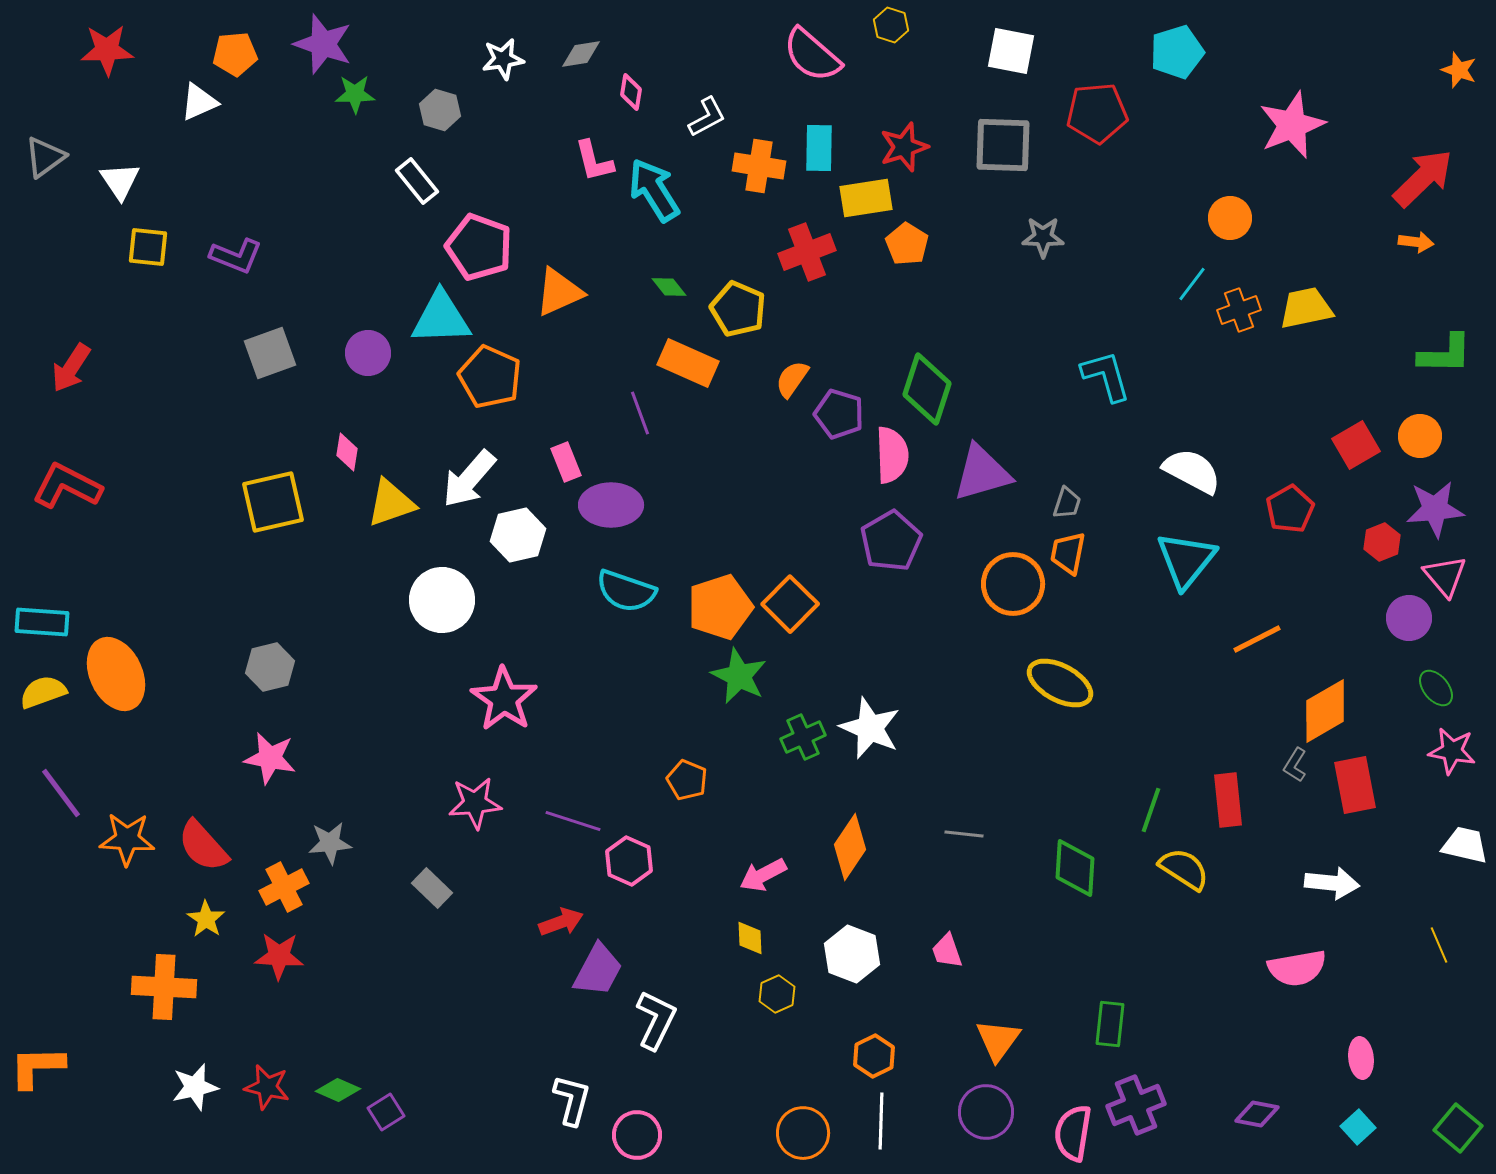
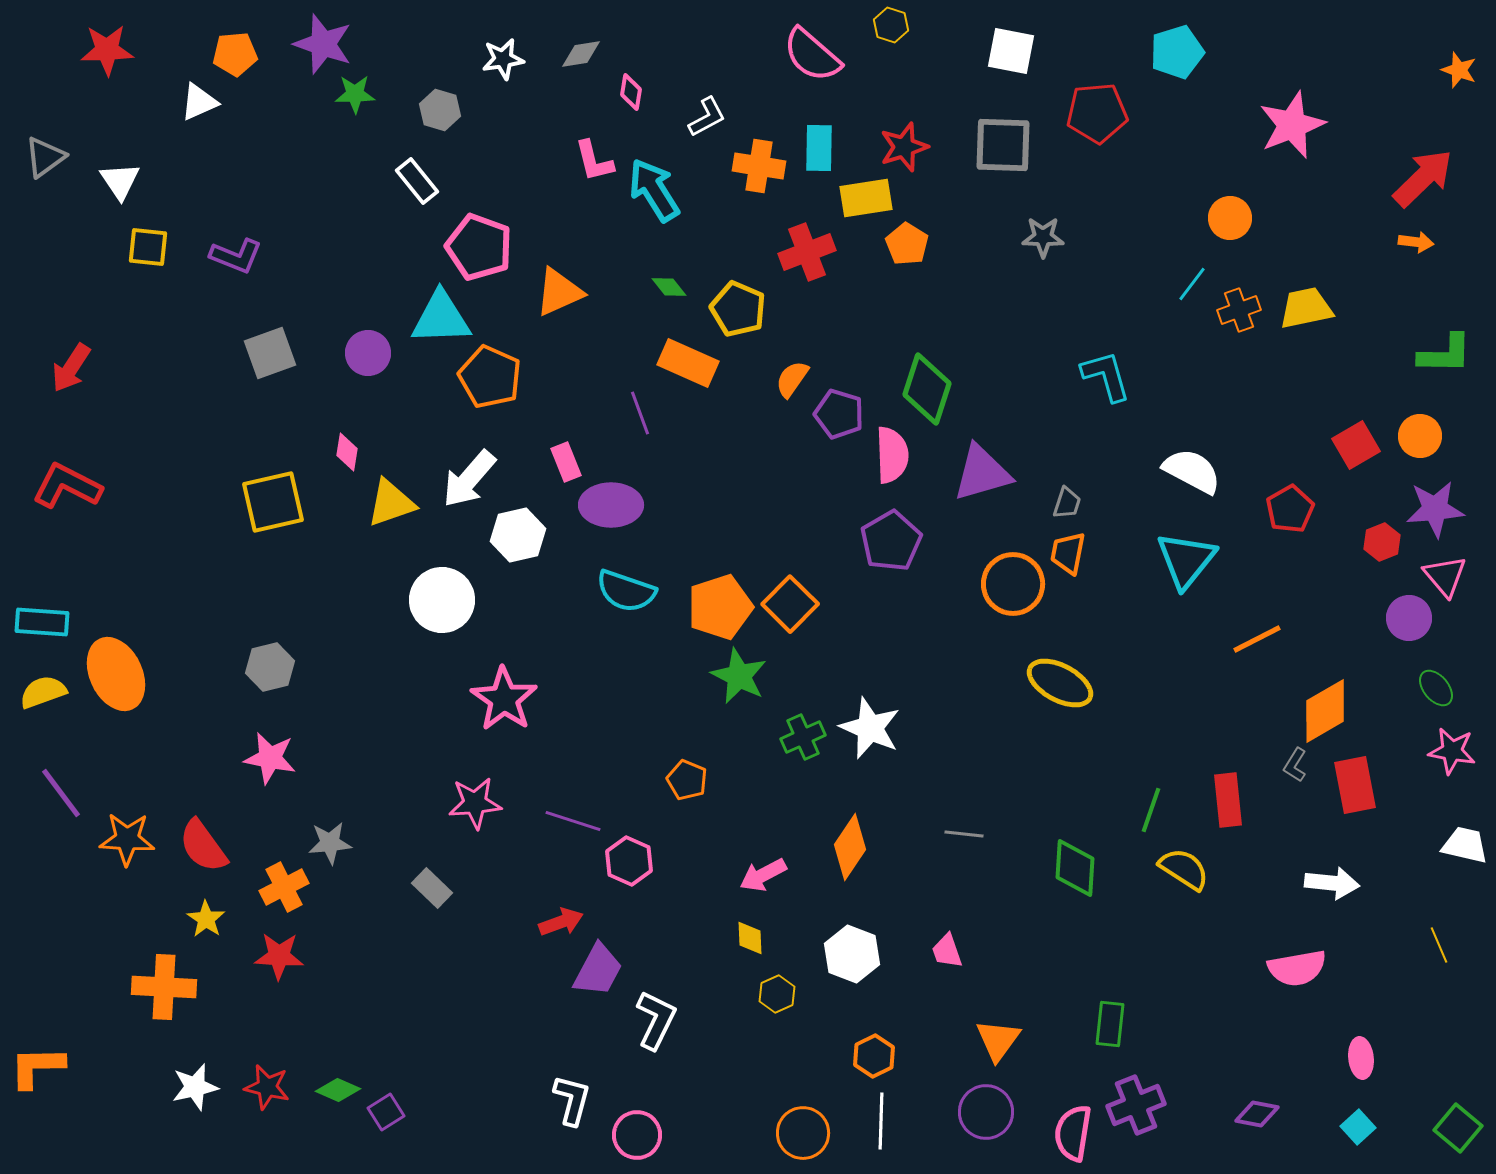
red semicircle at (203, 846): rotated 6 degrees clockwise
